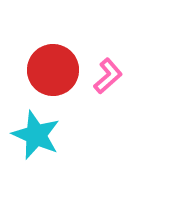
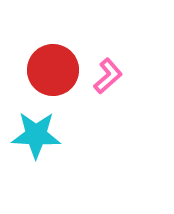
cyan star: rotated 21 degrees counterclockwise
